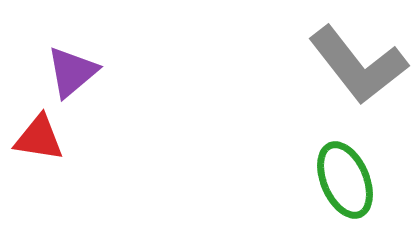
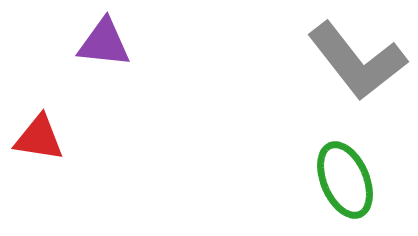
gray L-shape: moved 1 px left, 4 px up
purple triangle: moved 32 px right, 29 px up; rotated 46 degrees clockwise
